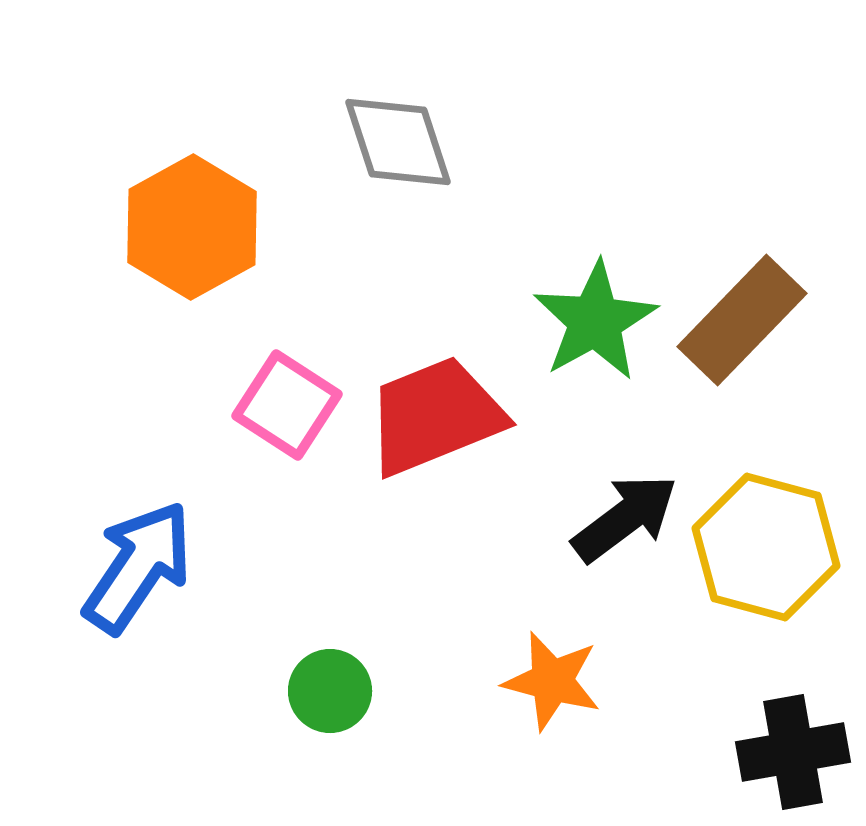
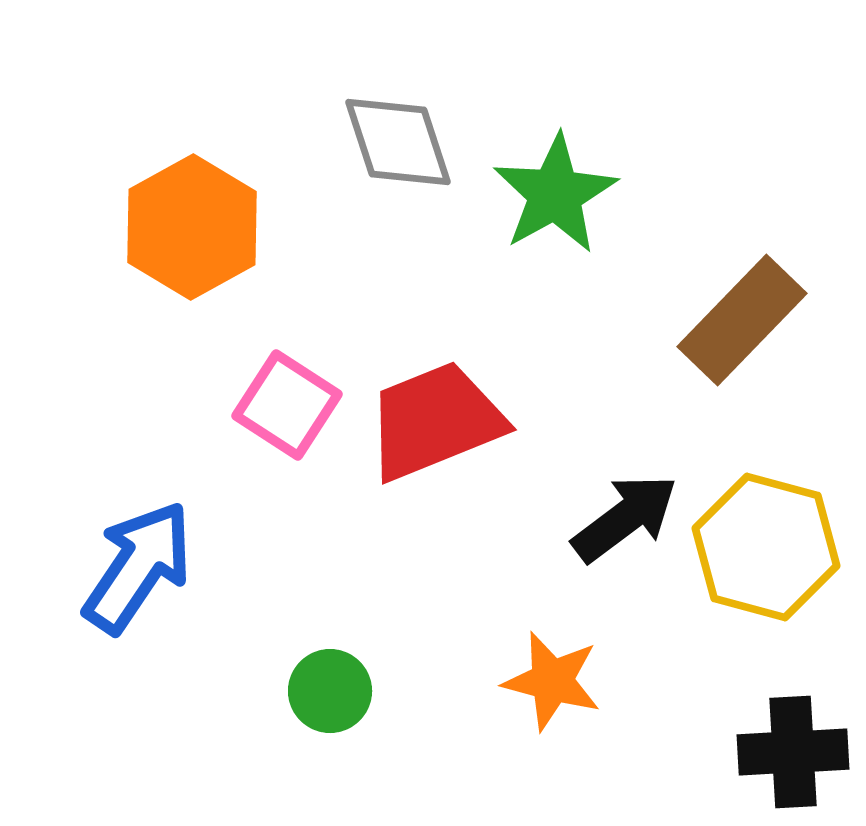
green star: moved 40 px left, 127 px up
red trapezoid: moved 5 px down
black cross: rotated 7 degrees clockwise
